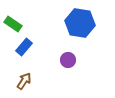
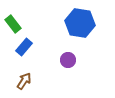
green rectangle: rotated 18 degrees clockwise
